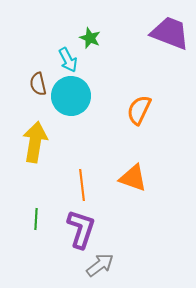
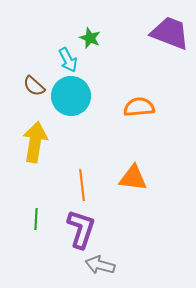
brown semicircle: moved 4 px left, 2 px down; rotated 35 degrees counterclockwise
orange semicircle: moved 3 px up; rotated 60 degrees clockwise
orange triangle: rotated 12 degrees counterclockwise
gray arrow: rotated 128 degrees counterclockwise
